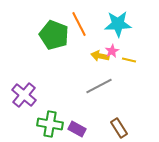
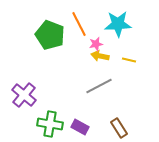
green pentagon: moved 4 px left
pink star: moved 16 px left, 7 px up; rotated 16 degrees clockwise
purple rectangle: moved 3 px right, 2 px up
